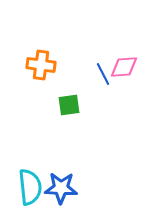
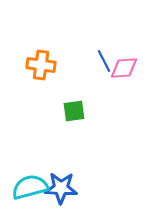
pink diamond: moved 1 px down
blue line: moved 1 px right, 13 px up
green square: moved 5 px right, 6 px down
cyan semicircle: rotated 99 degrees counterclockwise
